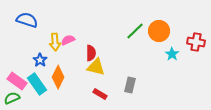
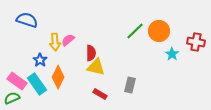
pink semicircle: rotated 16 degrees counterclockwise
